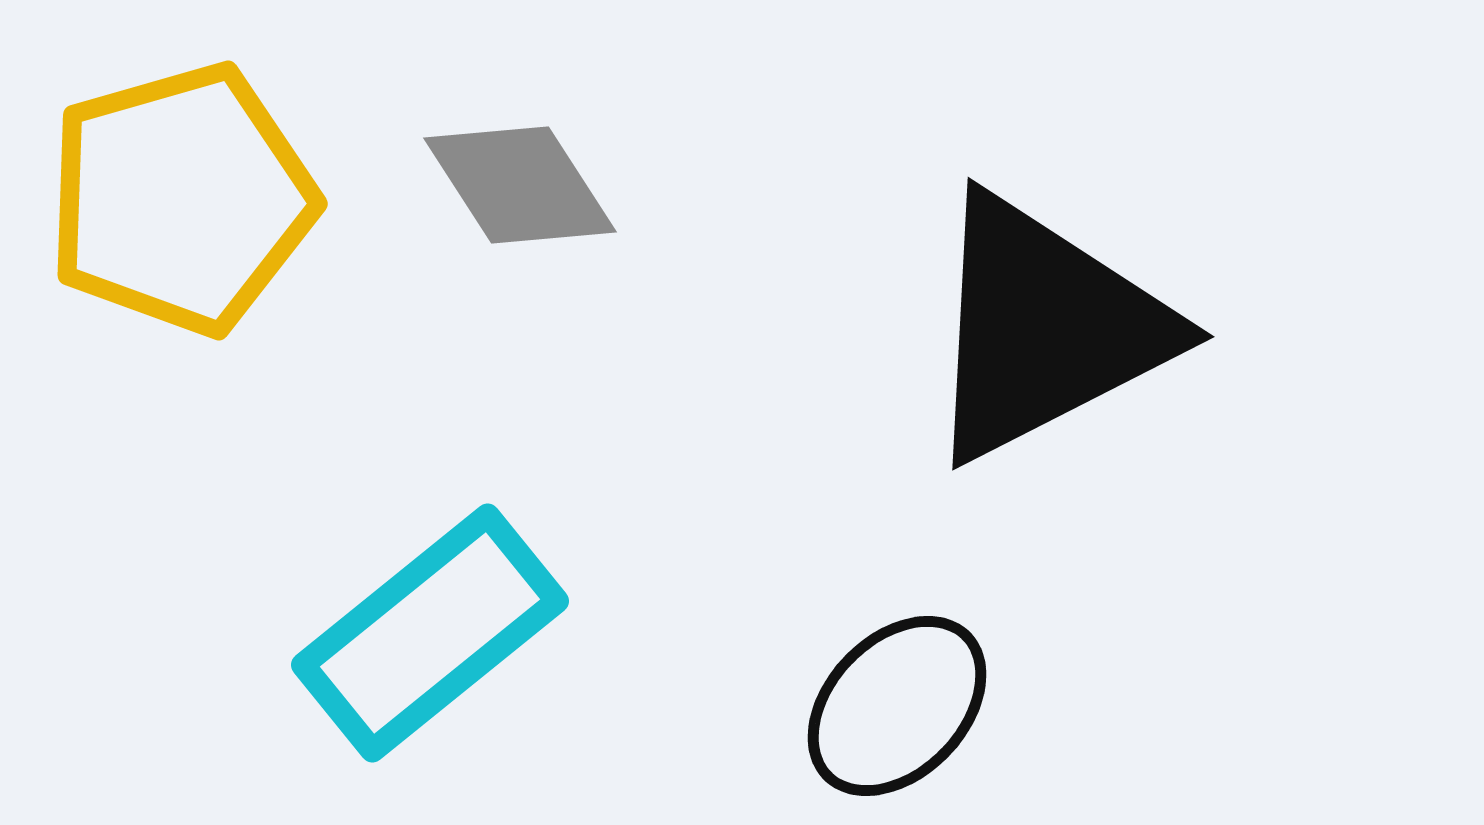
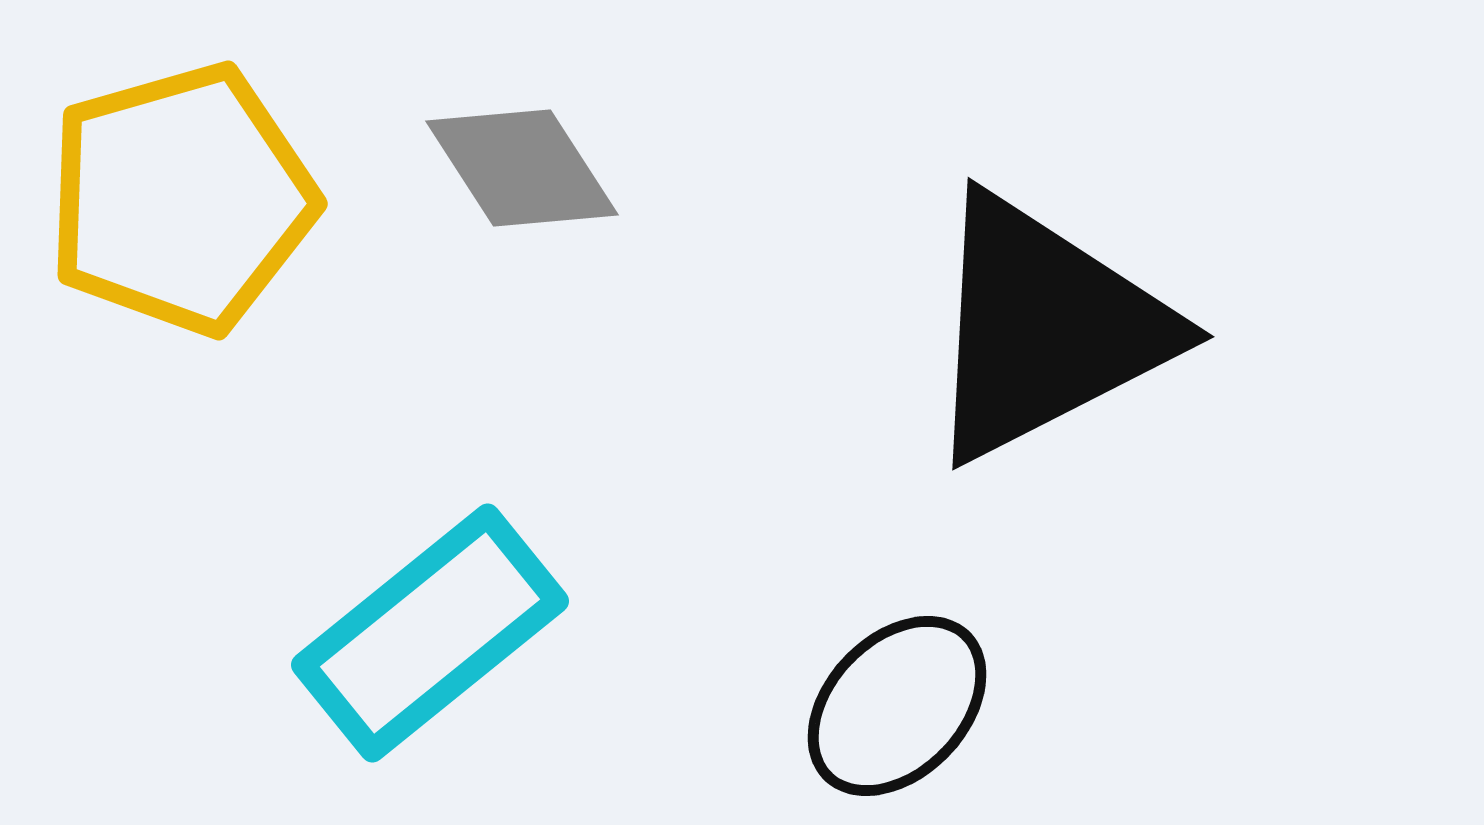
gray diamond: moved 2 px right, 17 px up
